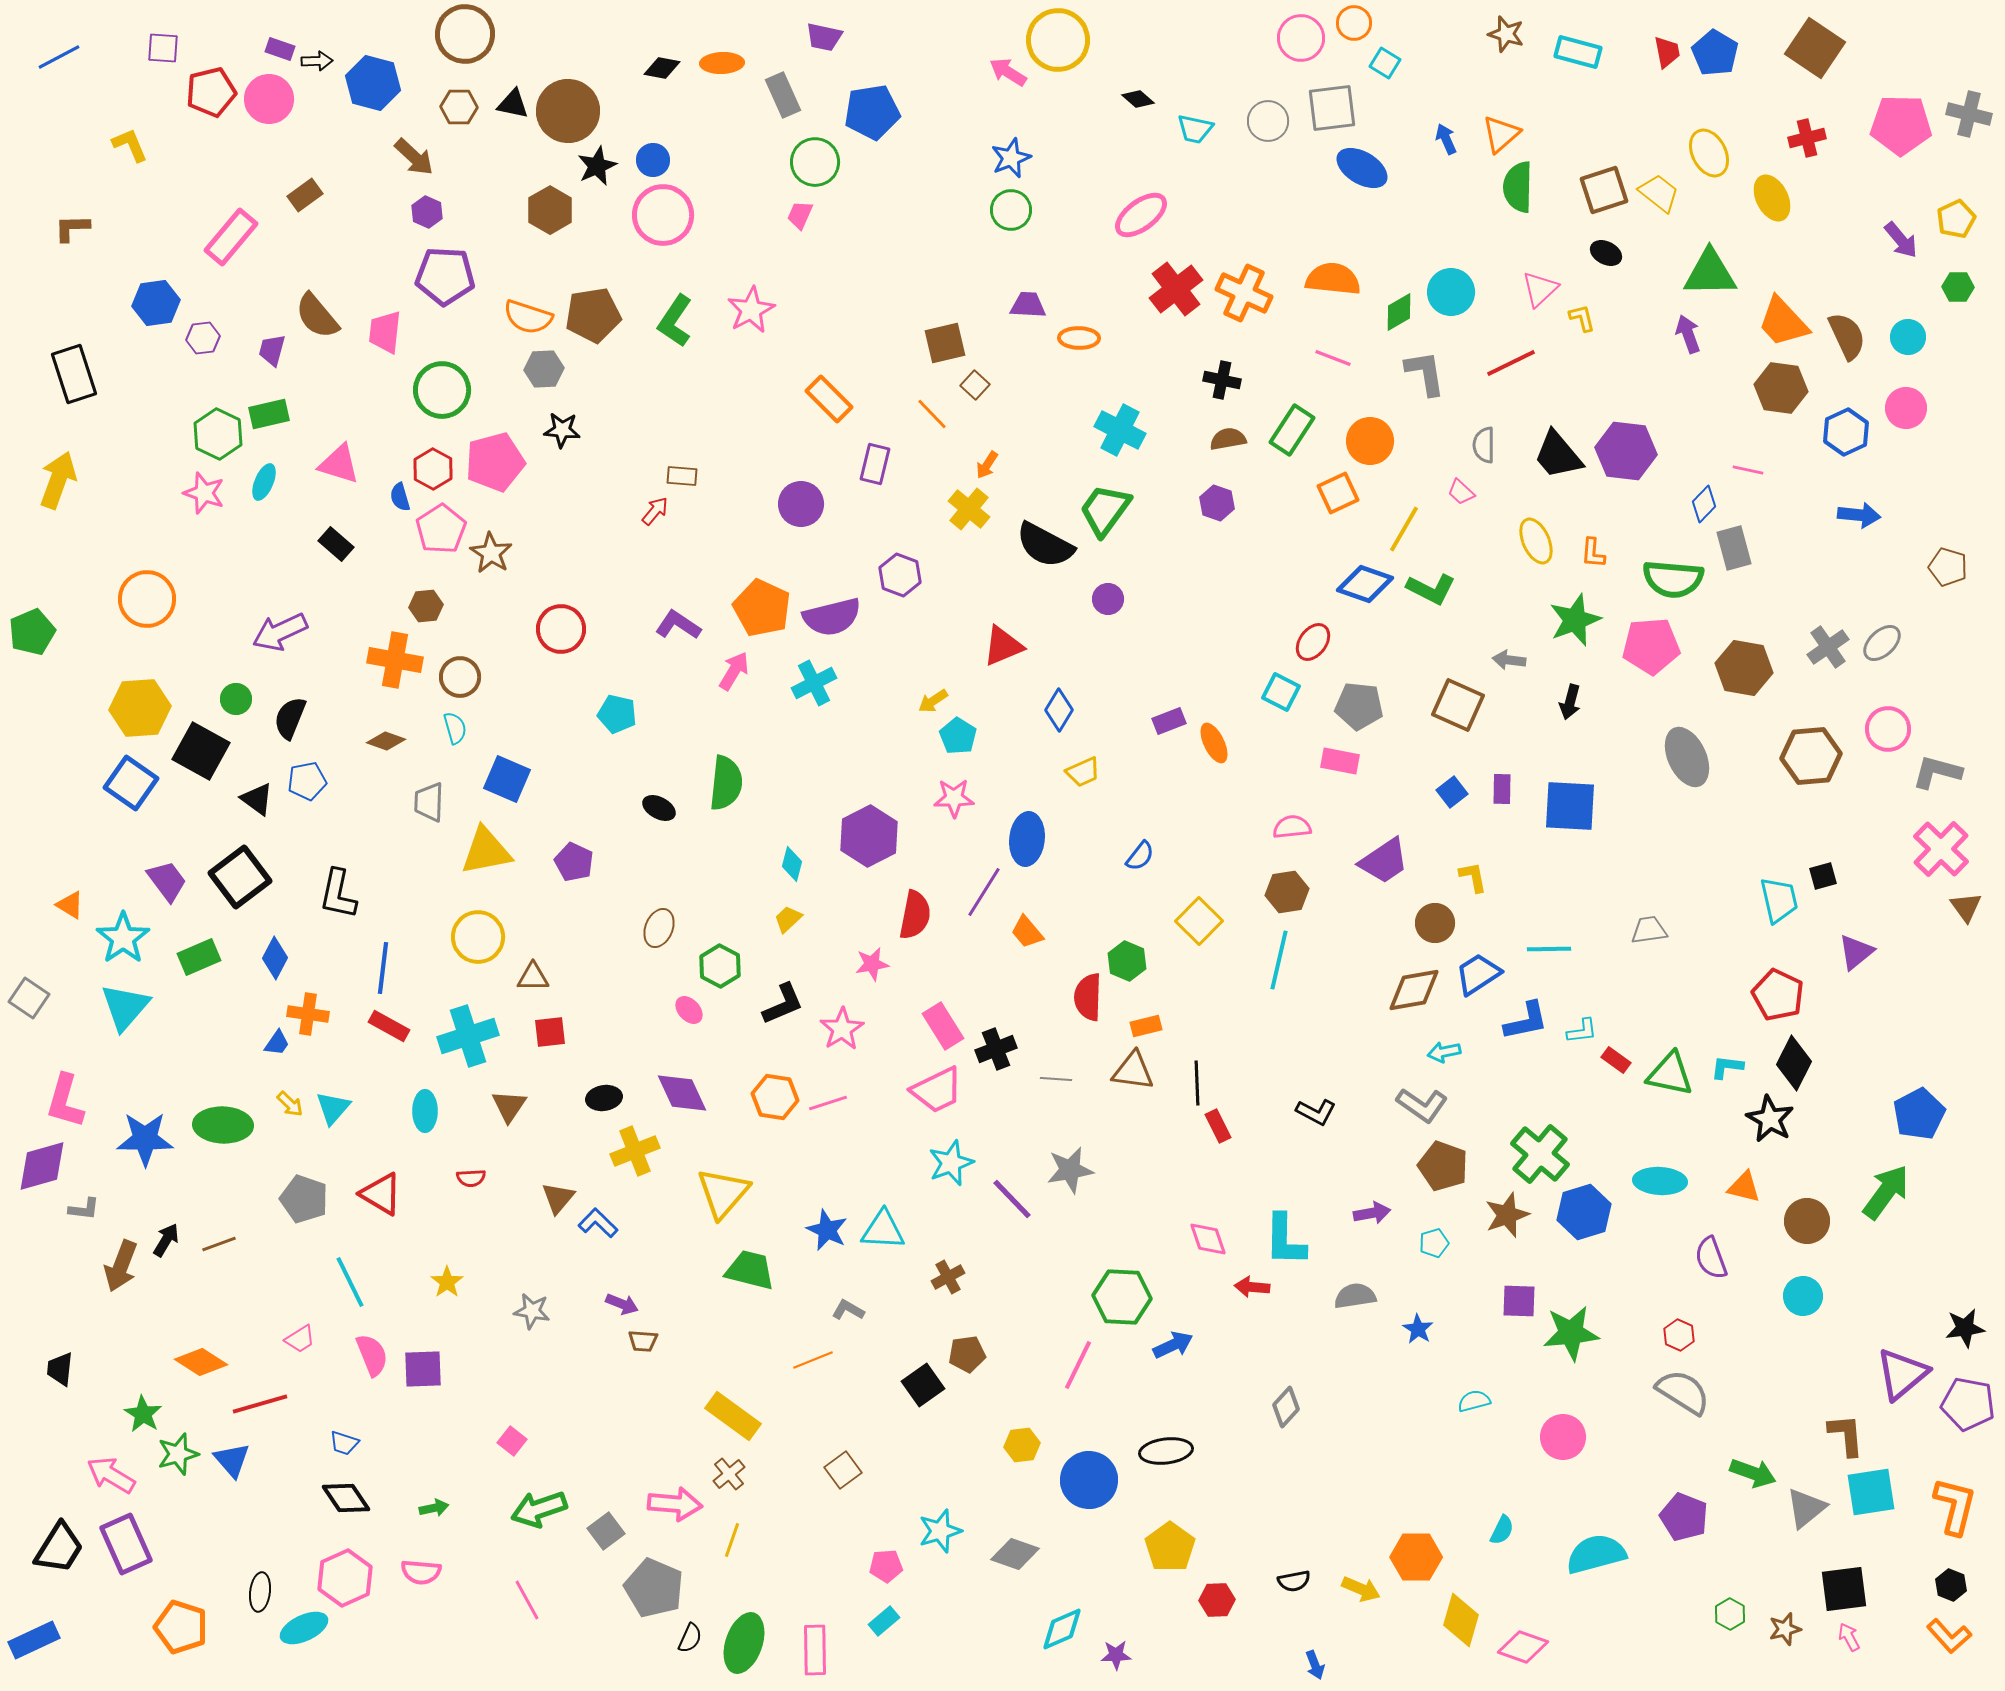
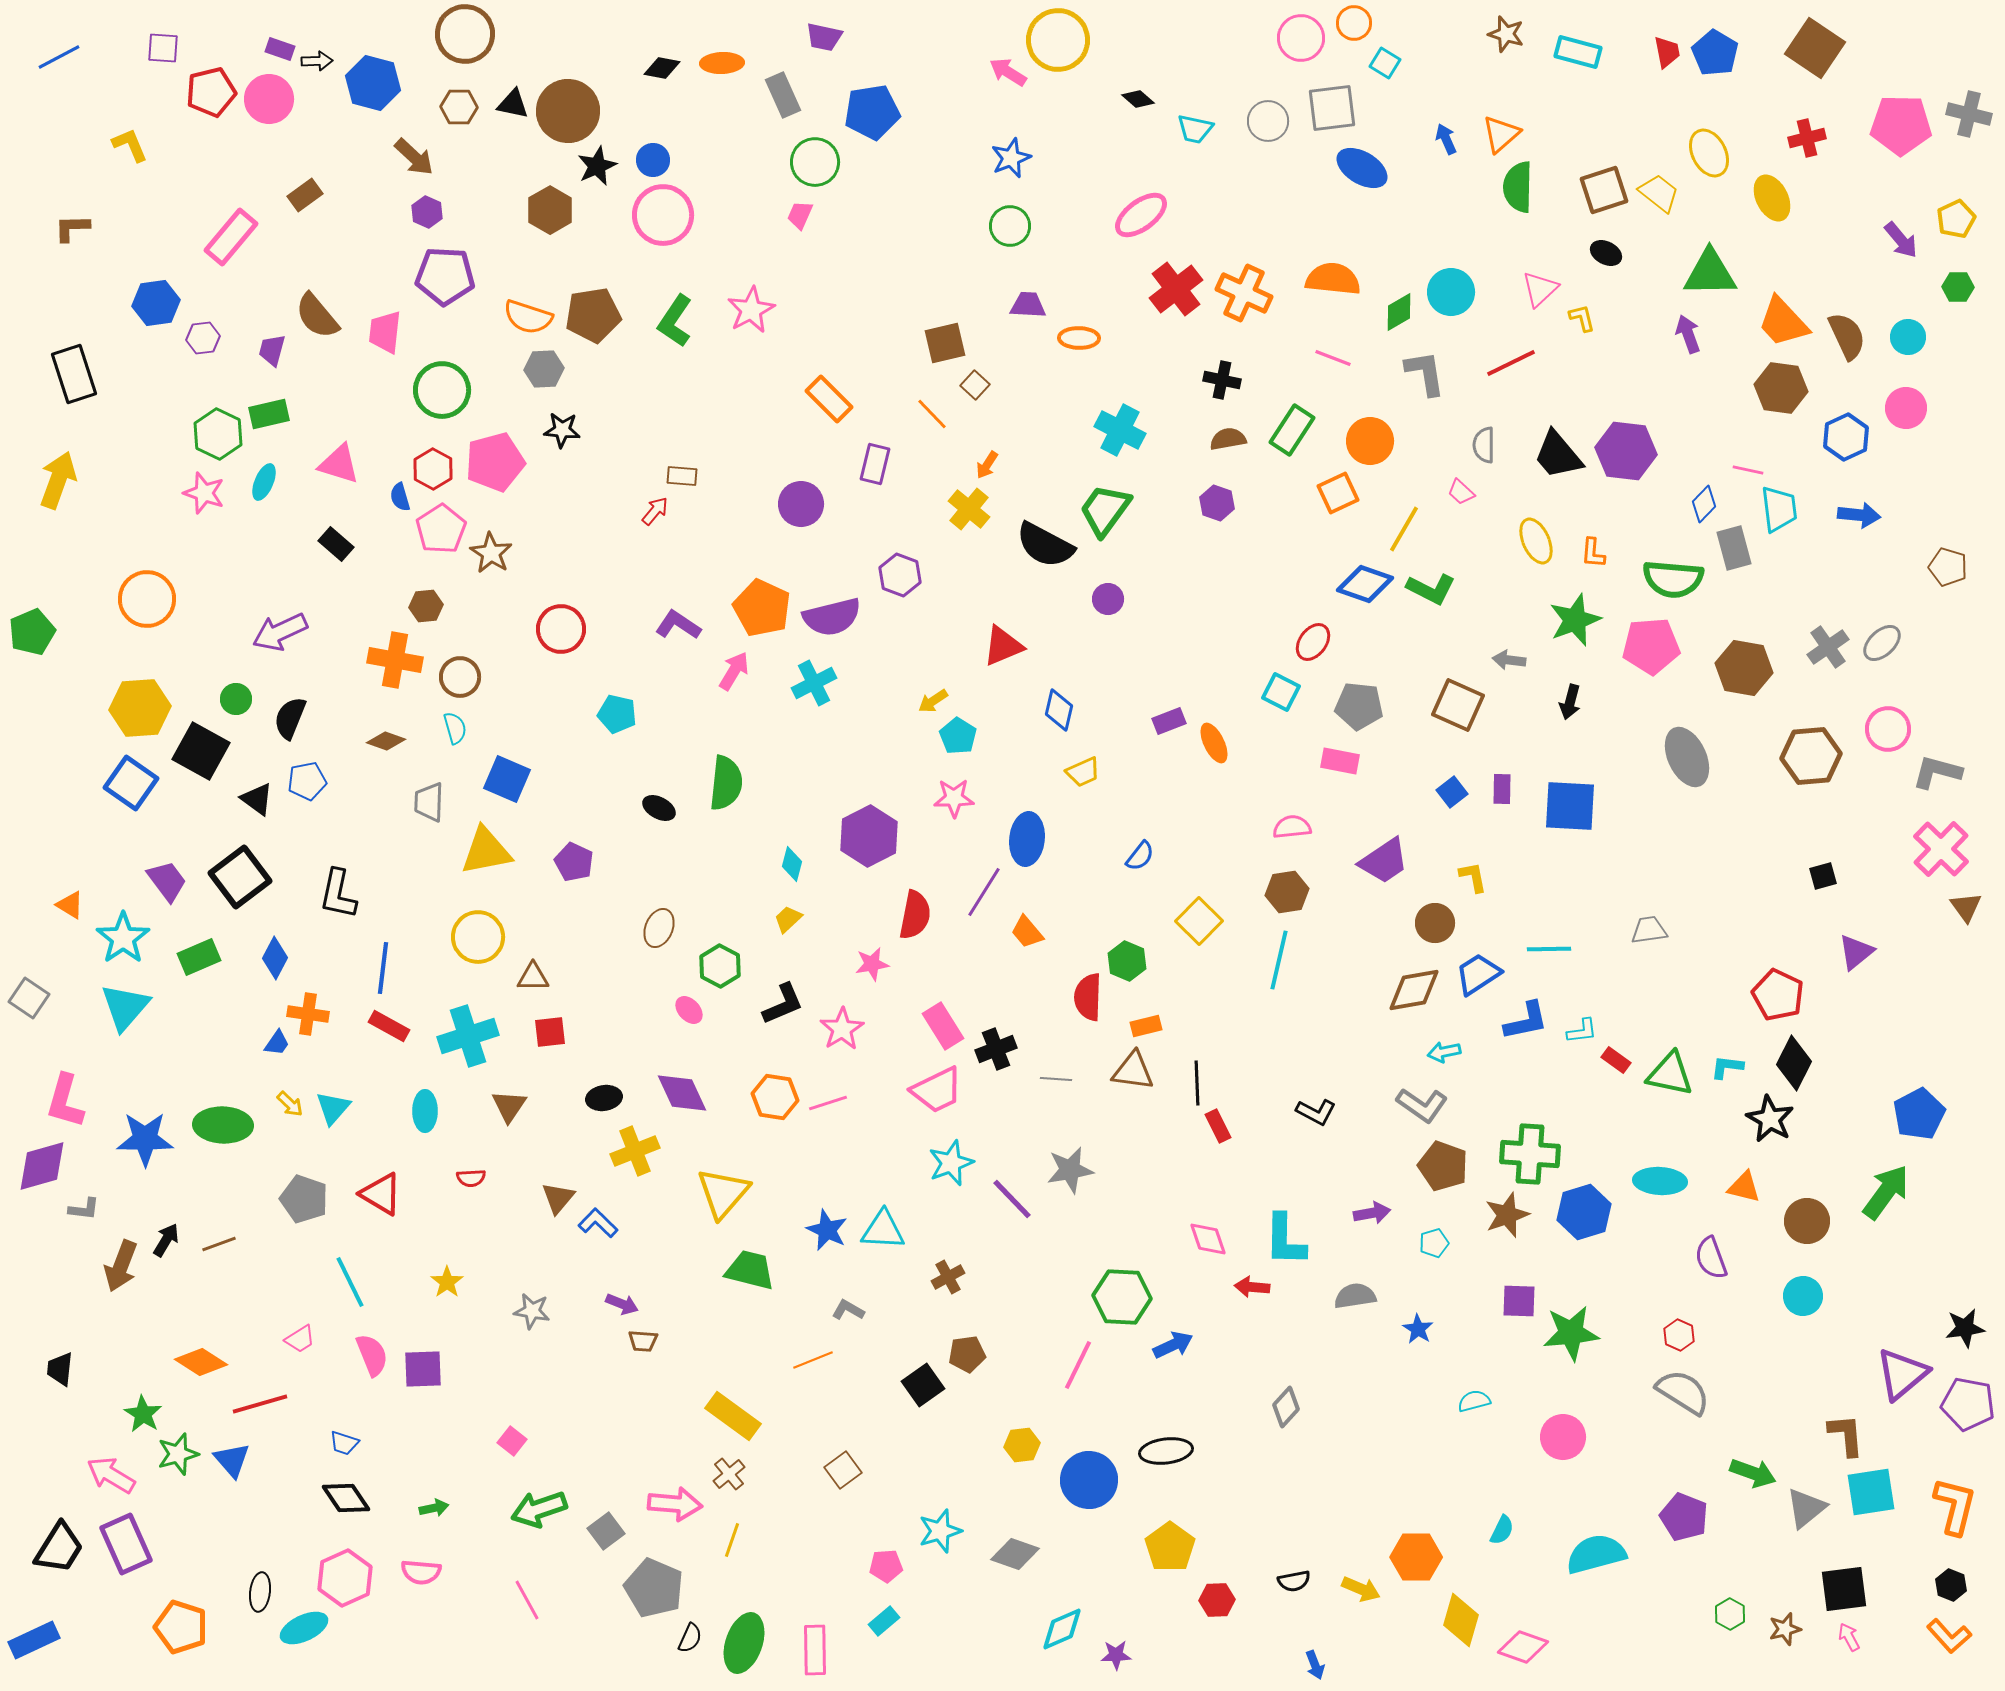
green circle at (1011, 210): moved 1 px left, 16 px down
blue hexagon at (1846, 432): moved 5 px down
blue diamond at (1059, 710): rotated 18 degrees counterclockwise
cyan trapezoid at (1779, 900): moved 391 px up; rotated 6 degrees clockwise
green cross at (1540, 1154): moved 10 px left; rotated 36 degrees counterclockwise
